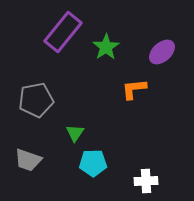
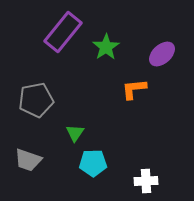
purple ellipse: moved 2 px down
